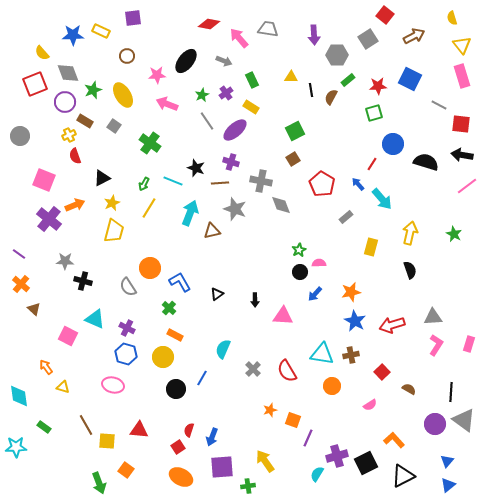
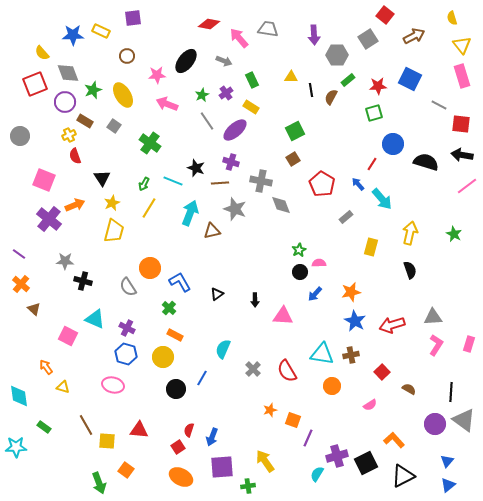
black triangle at (102, 178): rotated 36 degrees counterclockwise
